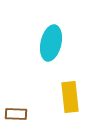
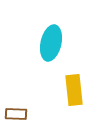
yellow rectangle: moved 4 px right, 7 px up
